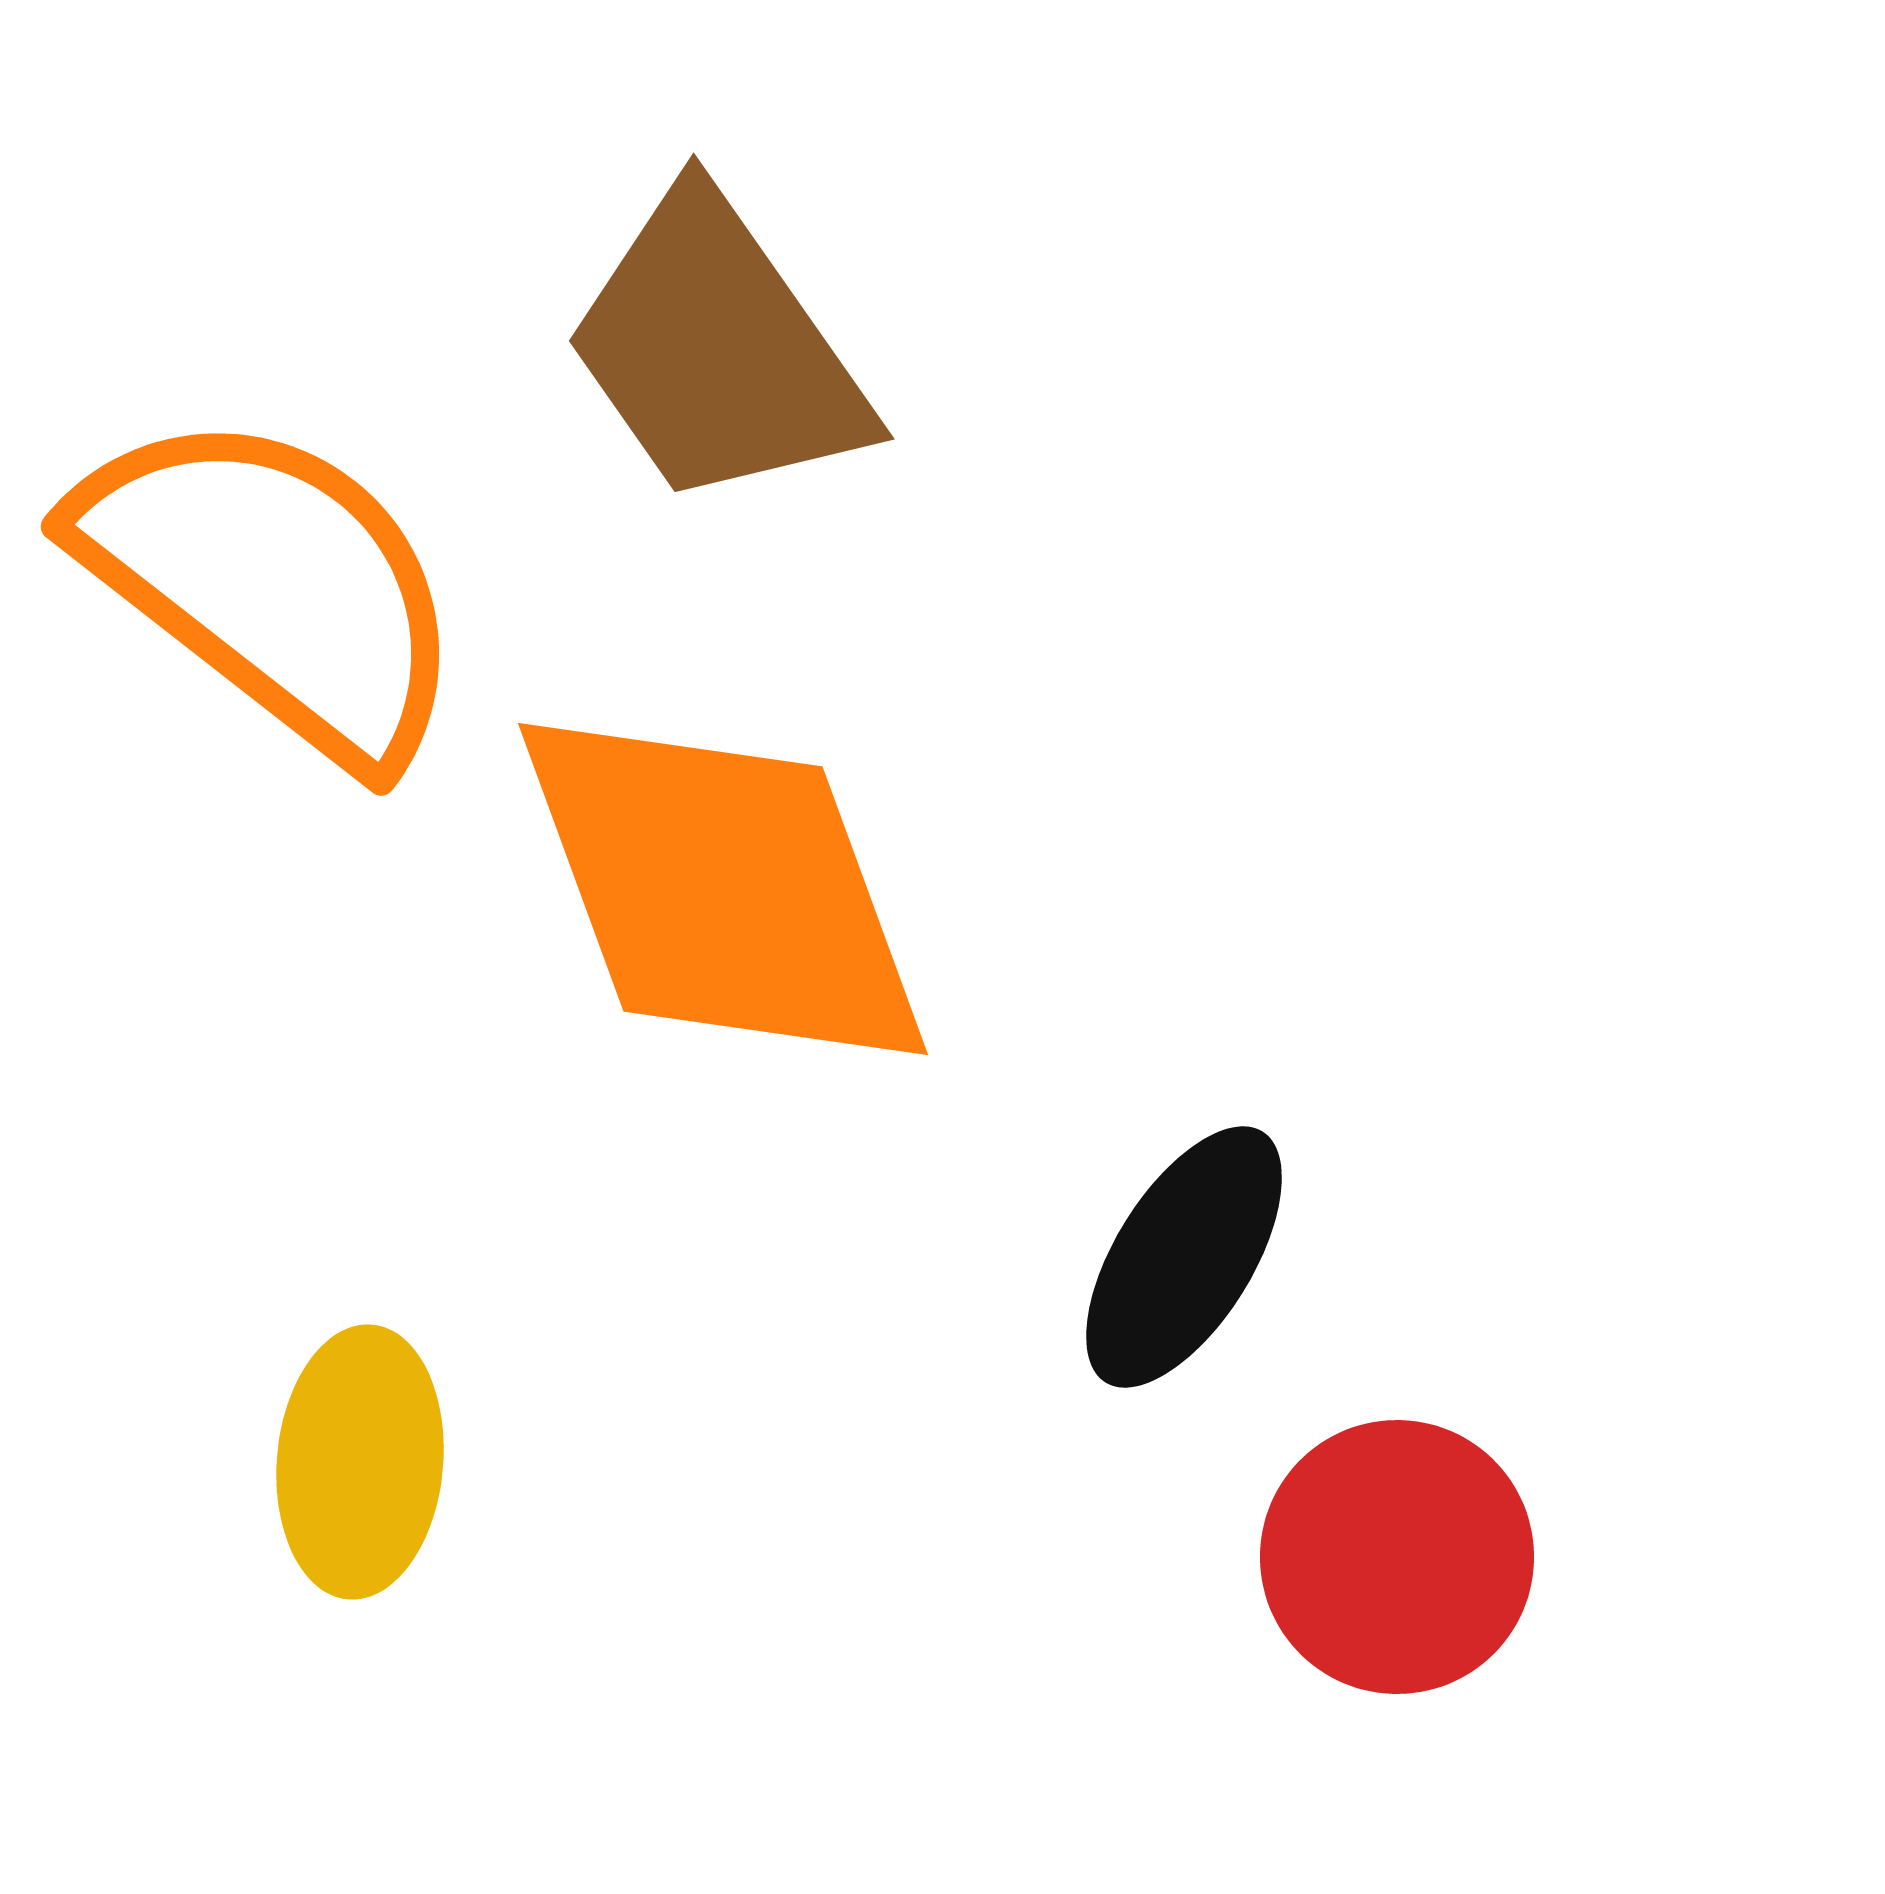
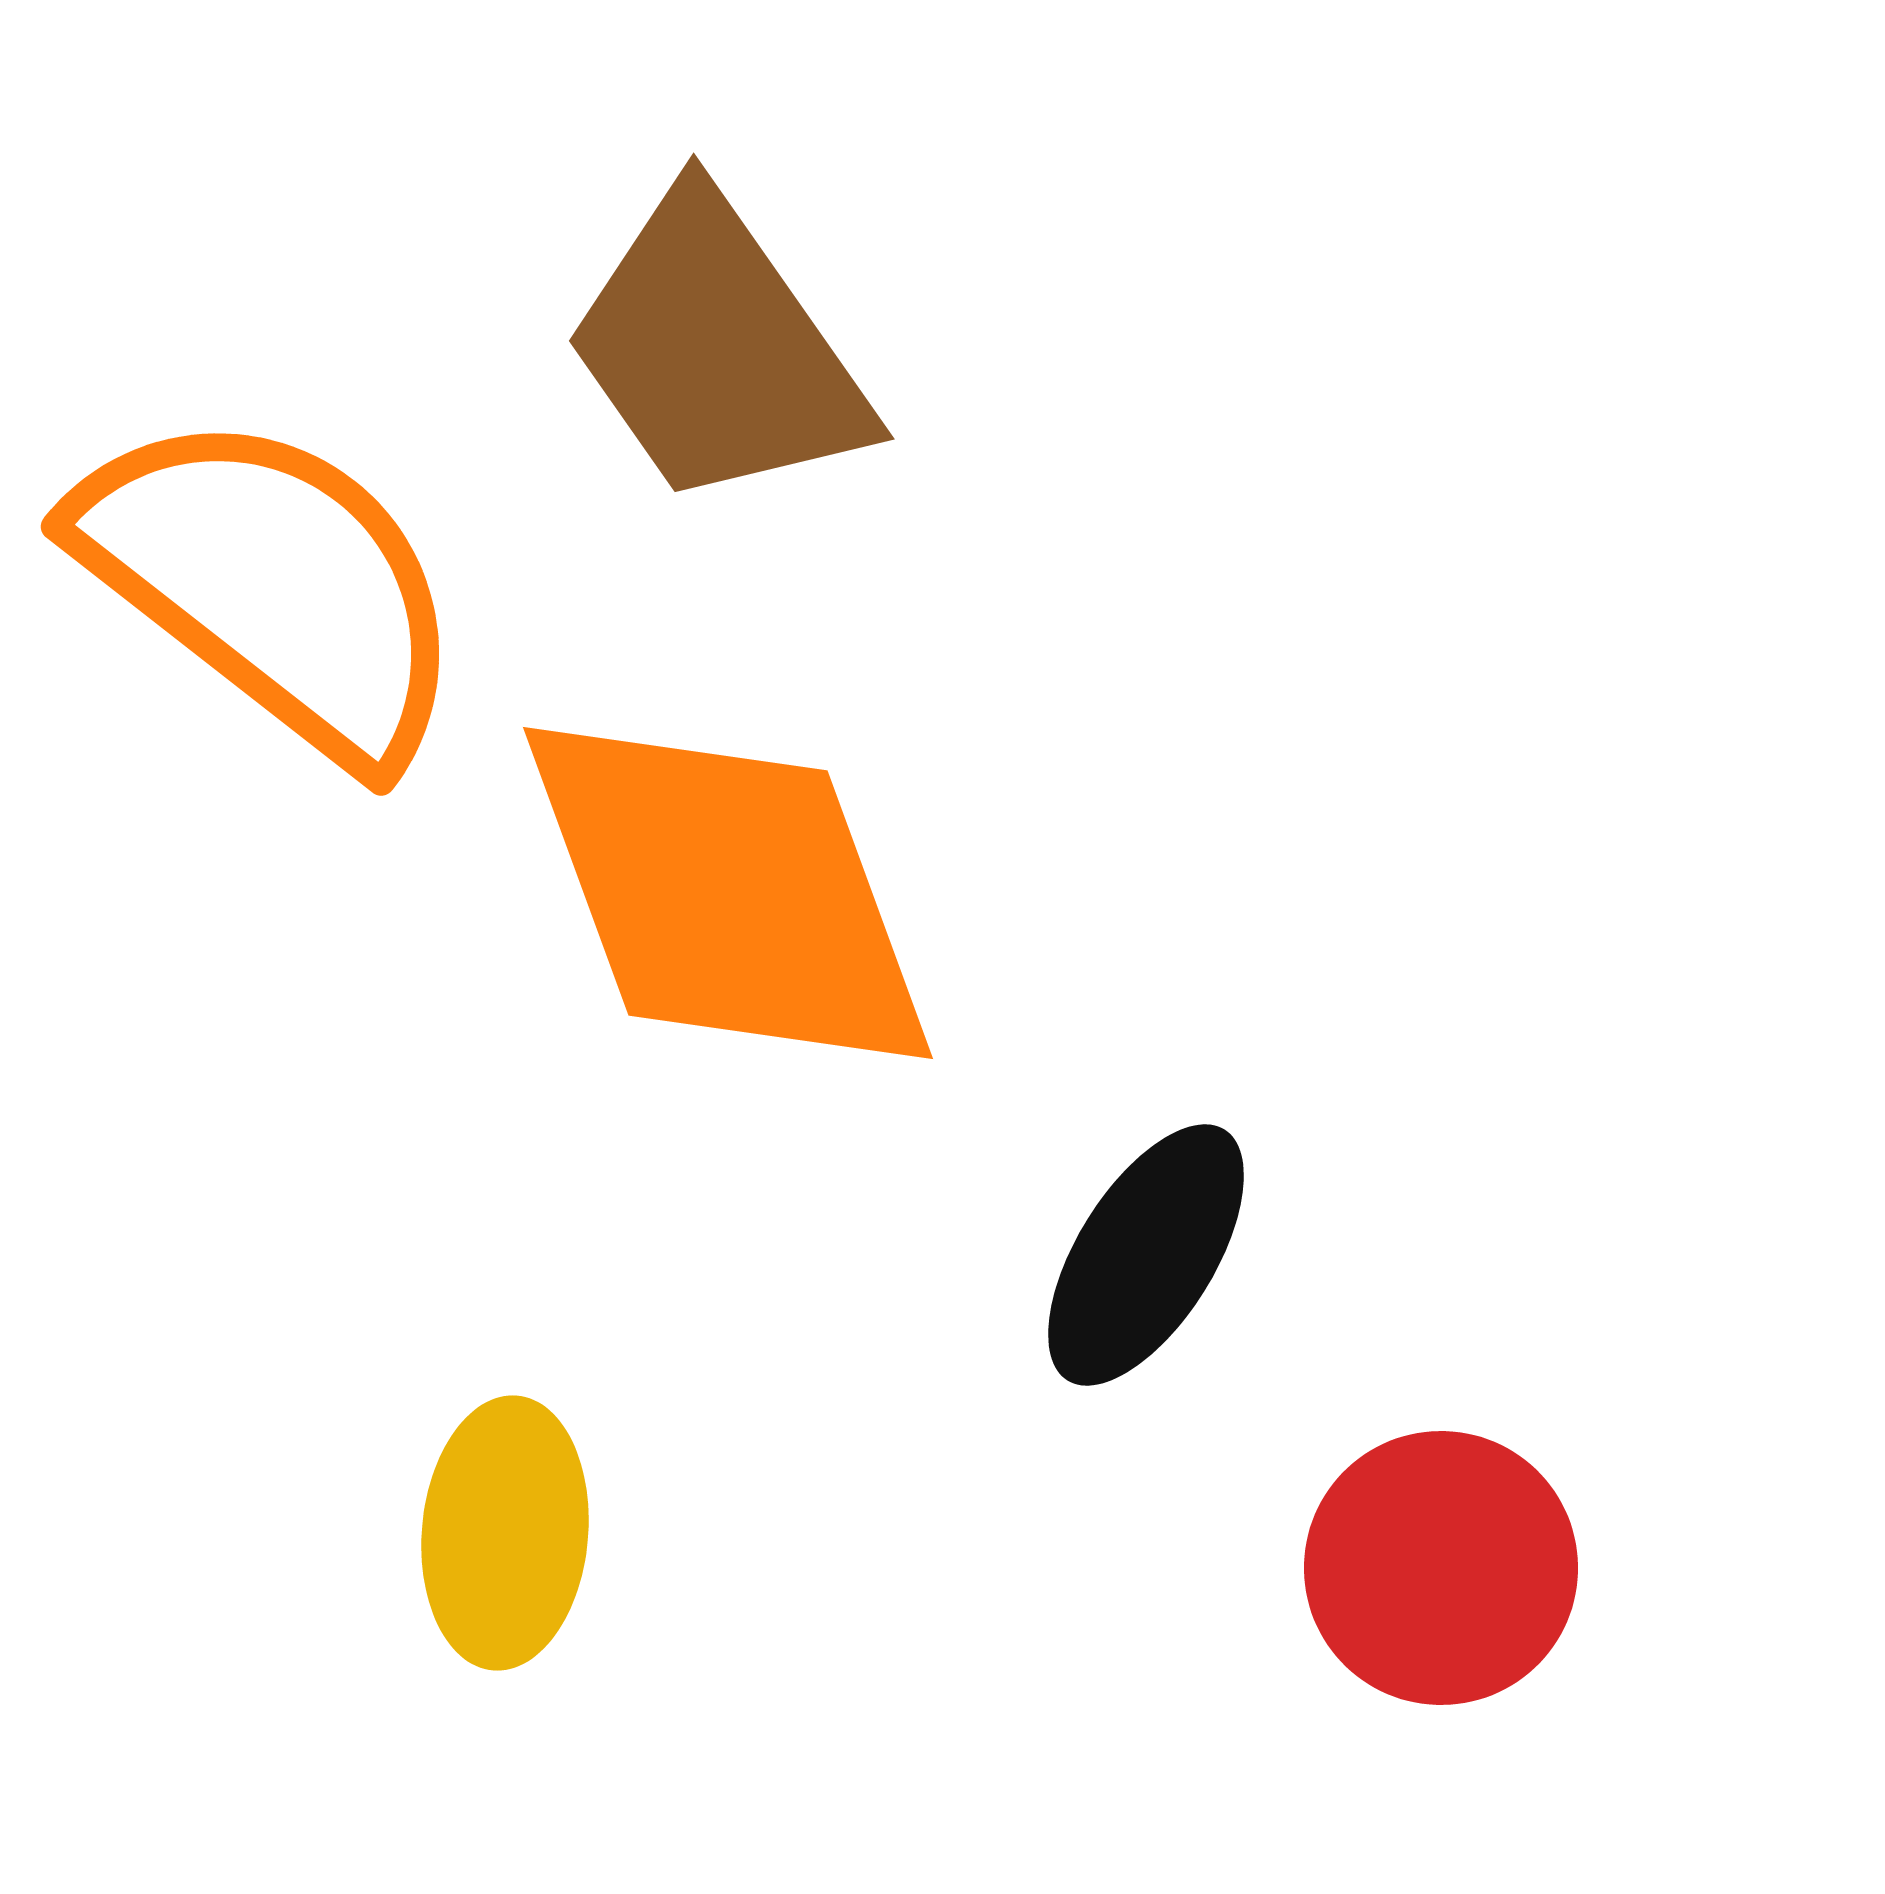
orange diamond: moved 5 px right, 4 px down
black ellipse: moved 38 px left, 2 px up
yellow ellipse: moved 145 px right, 71 px down
red circle: moved 44 px right, 11 px down
